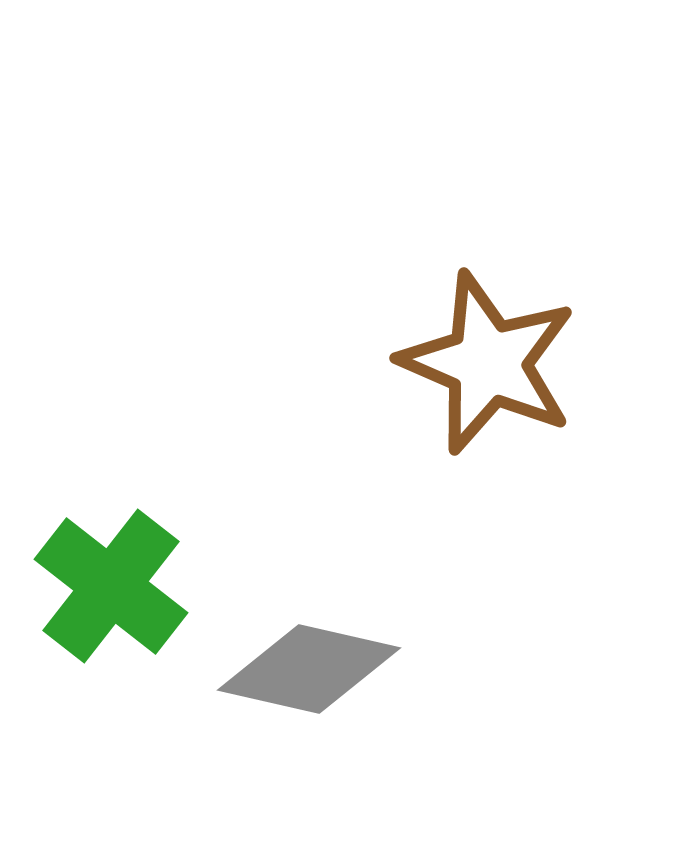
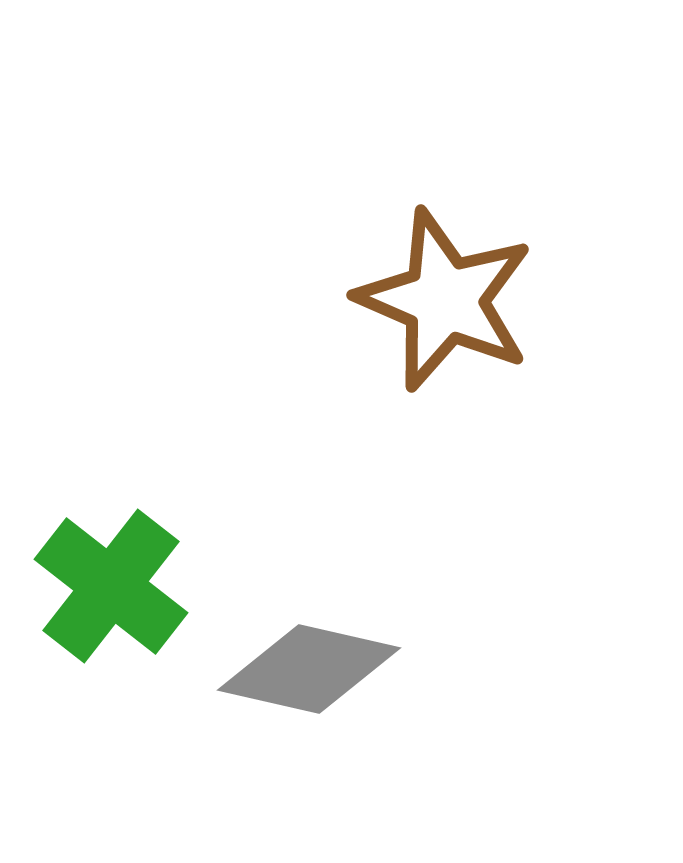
brown star: moved 43 px left, 63 px up
